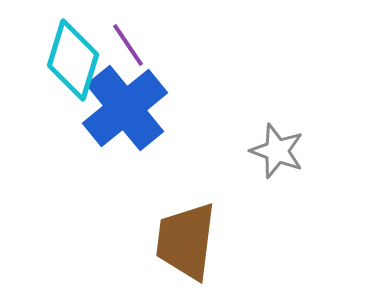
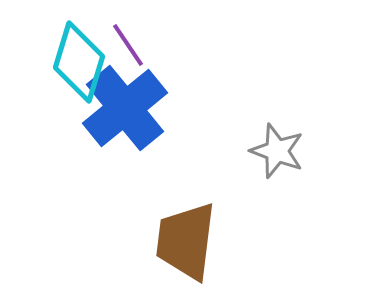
cyan diamond: moved 6 px right, 2 px down
